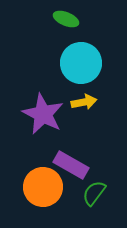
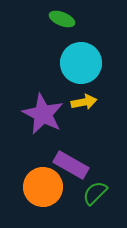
green ellipse: moved 4 px left
green semicircle: moved 1 px right; rotated 8 degrees clockwise
